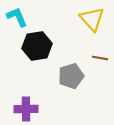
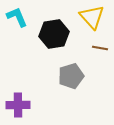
yellow triangle: moved 2 px up
black hexagon: moved 17 px right, 12 px up
brown line: moved 10 px up
purple cross: moved 8 px left, 4 px up
